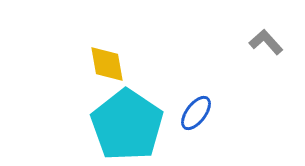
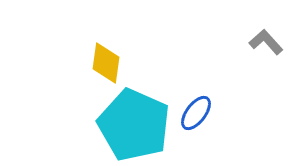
yellow diamond: moved 1 px left, 1 px up; rotated 18 degrees clockwise
cyan pentagon: moved 7 px right; rotated 10 degrees counterclockwise
